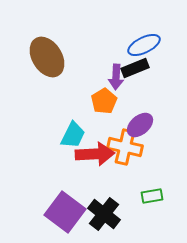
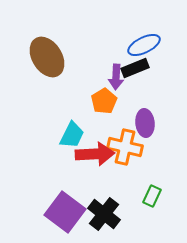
purple ellipse: moved 5 px right, 2 px up; rotated 56 degrees counterclockwise
cyan trapezoid: moved 1 px left
green rectangle: rotated 55 degrees counterclockwise
